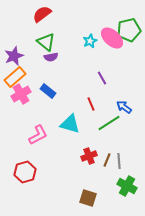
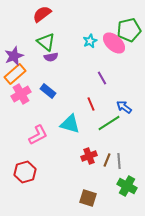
pink ellipse: moved 2 px right, 5 px down
orange rectangle: moved 3 px up
